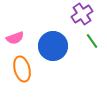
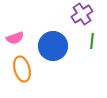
green line: rotated 42 degrees clockwise
